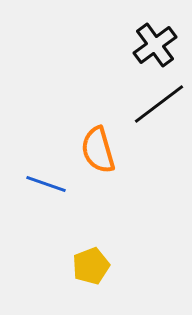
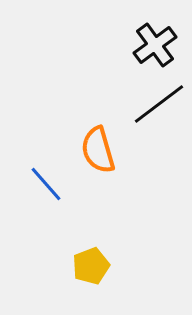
blue line: rotated 30 degrees clockwise
